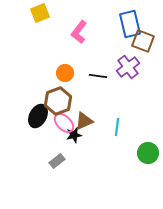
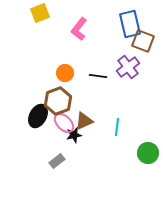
pink L-shape: moved 3 px up
